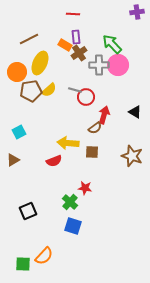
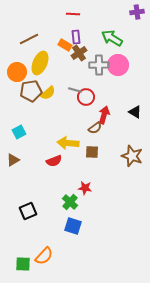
green arrow: moved 6 px up; rotated 15 degrees counterclockwise
yellow semicircle: moved 1 px left, 3 px down
